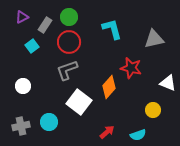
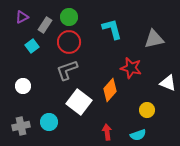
orange diamond: moved 1 px right, 3 px down
yellow circle: moved 6 px left
red arrow: rotated 56 degrees counterclockwise
